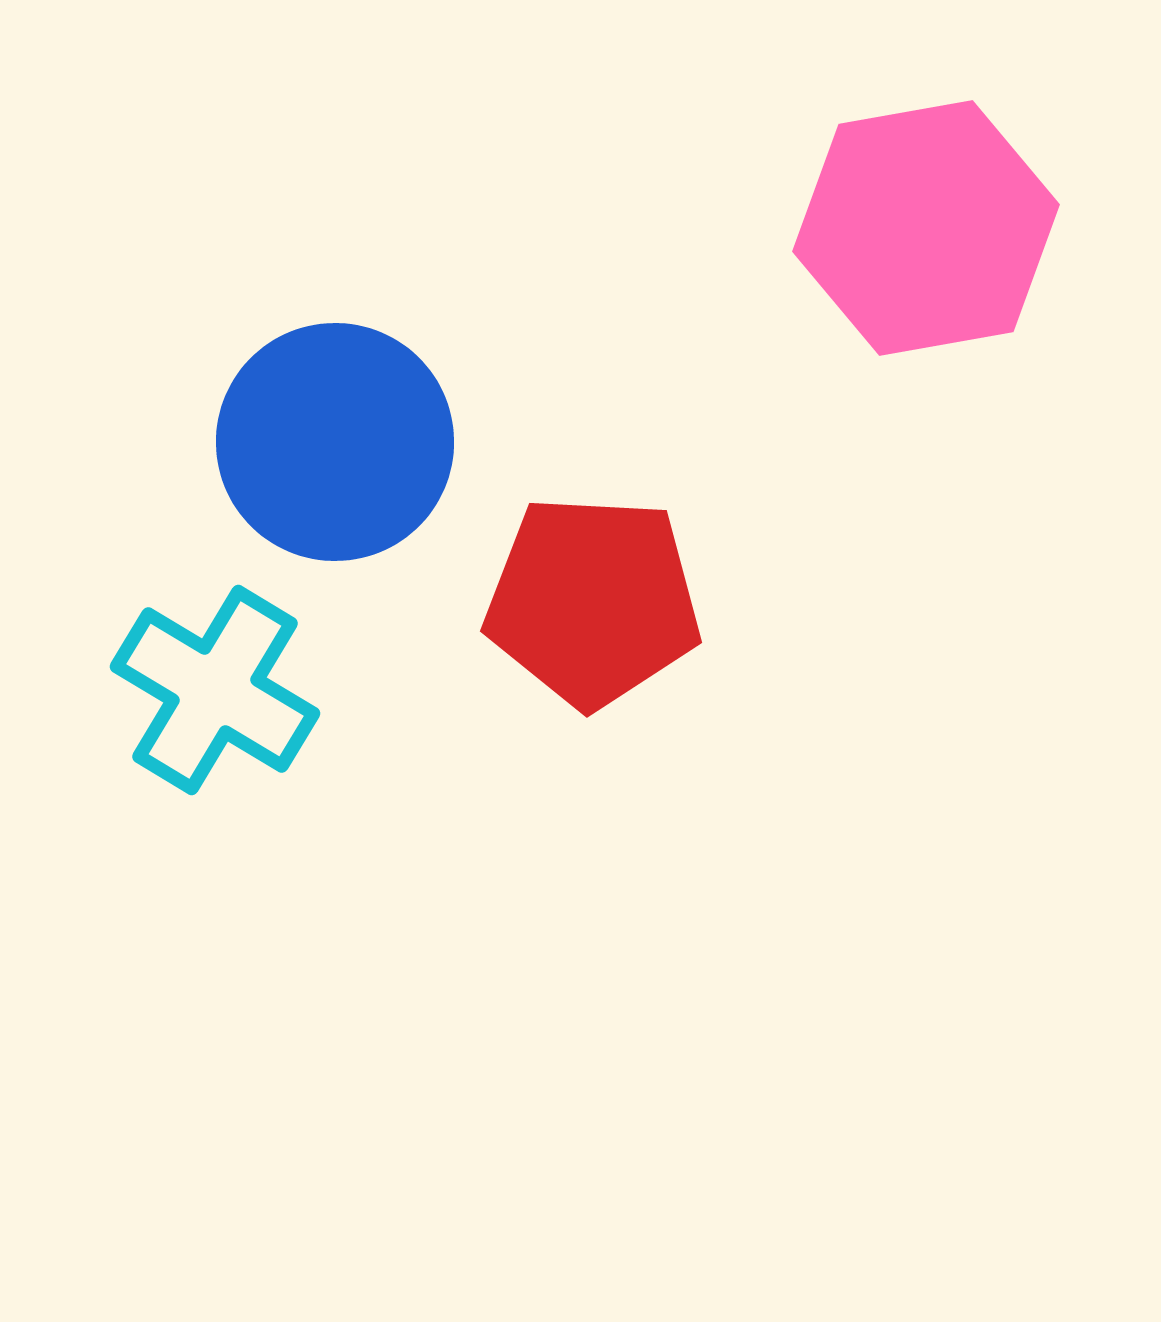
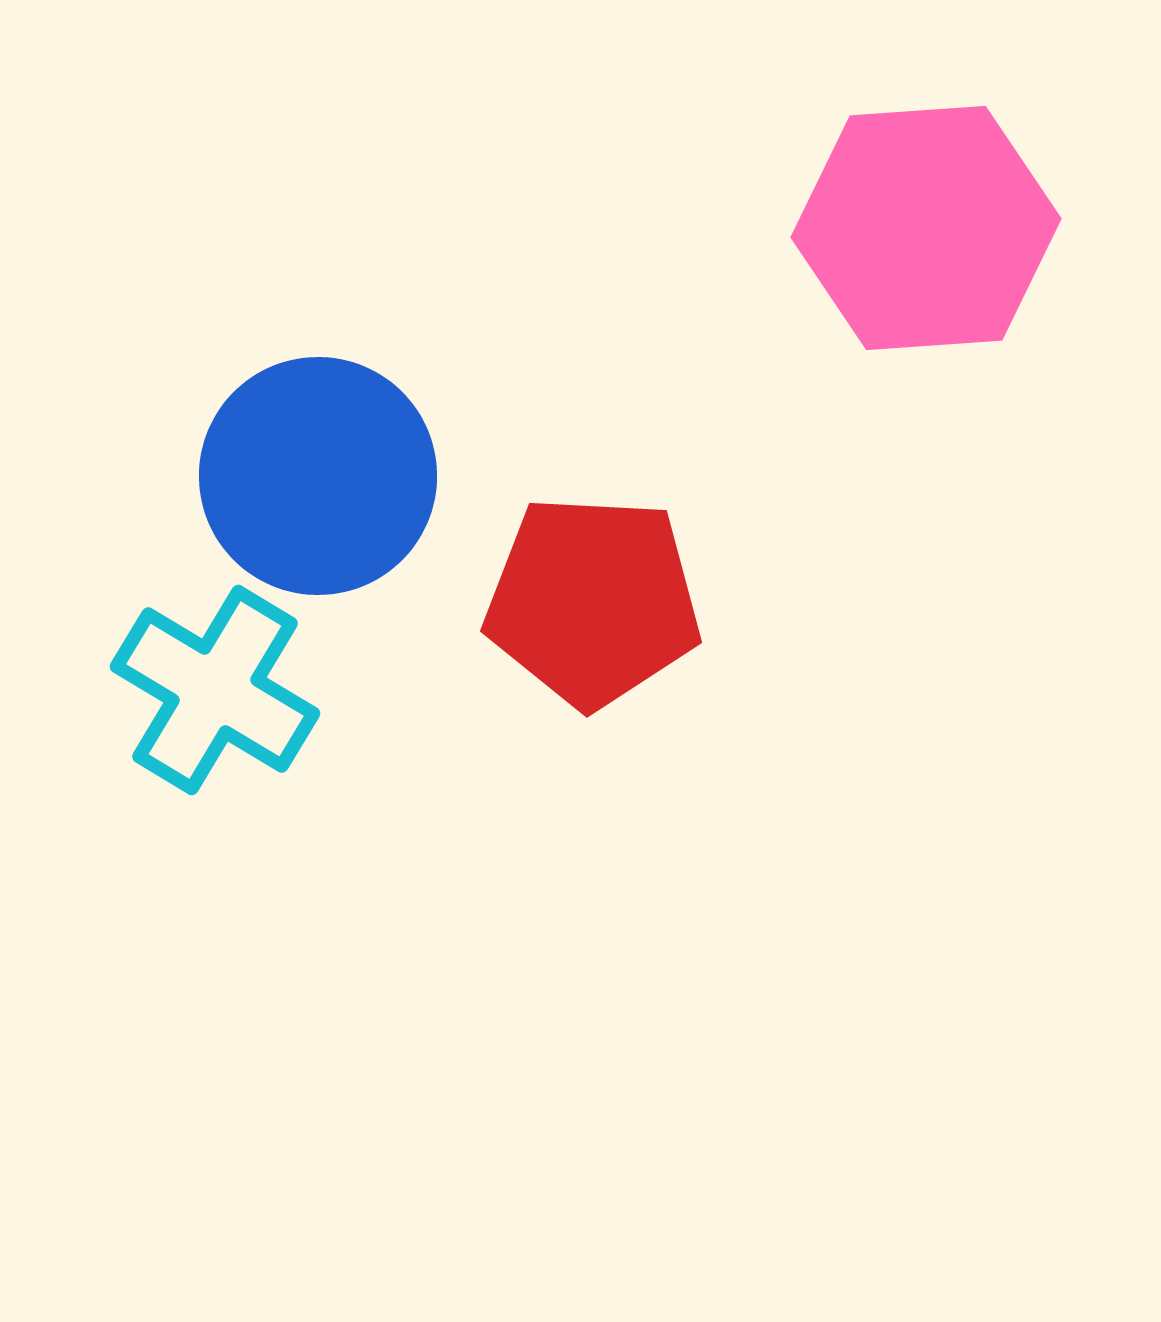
pink hexagon: rotated 6 degrees clockwise
blue circle: moved 17 px left, 34 px down
